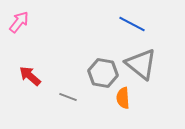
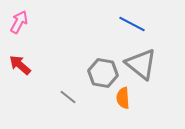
pink arrow: rotated 10 degrees counterclockwise
red arrow: moved 10 px left, 11 px up
gray line: rotated 18 degrees clockwise
